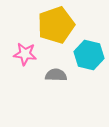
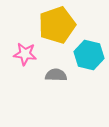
yellow pentagon: moved 1 px right
